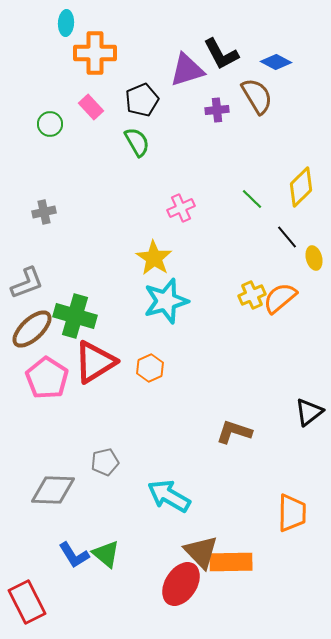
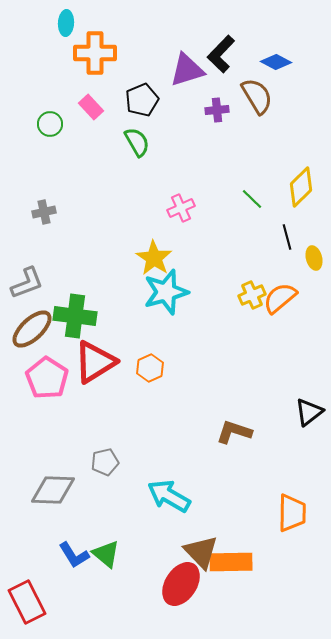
black L-shape: rotated 72 degrees clockwise
black line: rotated 25 degrees clockwise
cyan star: moved 9 px up
green cross: rotated 9 degrees counterclockwise
